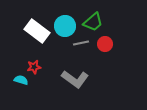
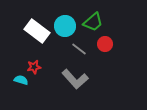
gray line: moved 2 px left, 6 px down; rotated 49 degrees clockwise
gray L-shape: rotated 12 degrees clockwise
